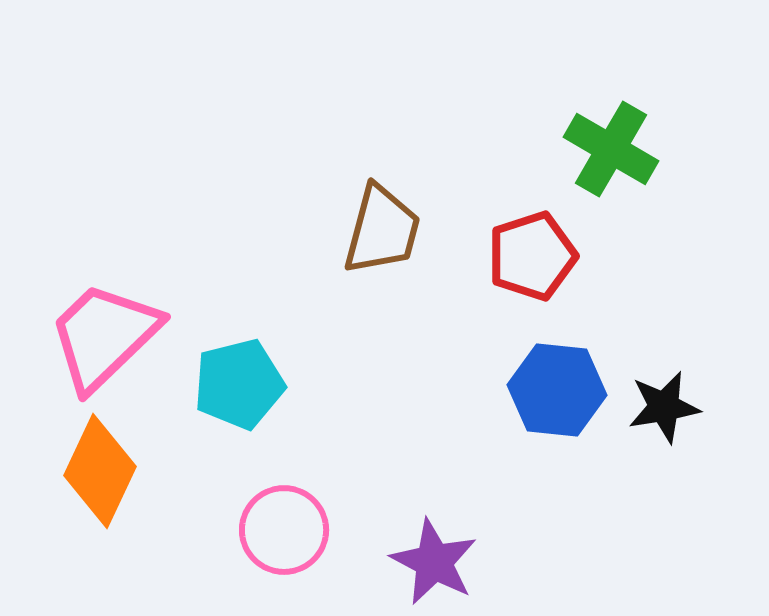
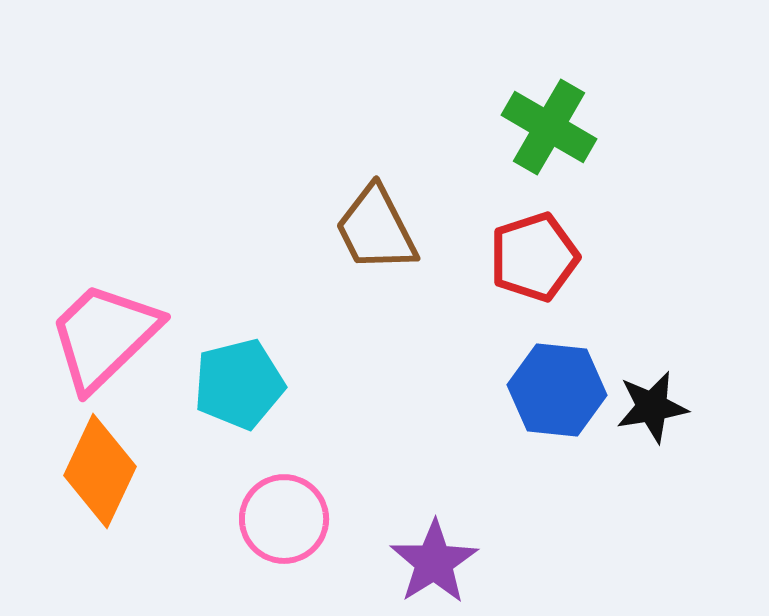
green cross: moved 62 px left, 22 px up
brown trapezoid: moved 6 px left, 1 px up; rotated 138 degrees clockwise
red pentagon: moved 2 px right, 1 px down
black star: moved 12 px left
pink circle: moved 11 px up
purple star: rotated 12 degrees clockwise
